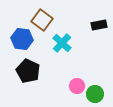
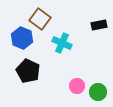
brown square: moved 2 px left, 1 px up
blue hexagon: moved 1 px up; rotated 15 degrees clockwise
cyan cross: rotated 18 degrees counterclockwise
green circle: moved 3 px right, 2 px up
